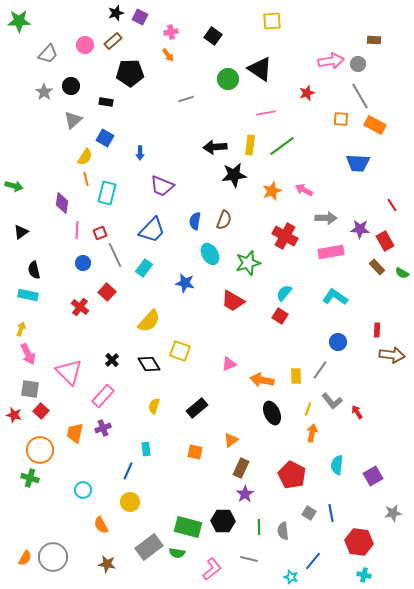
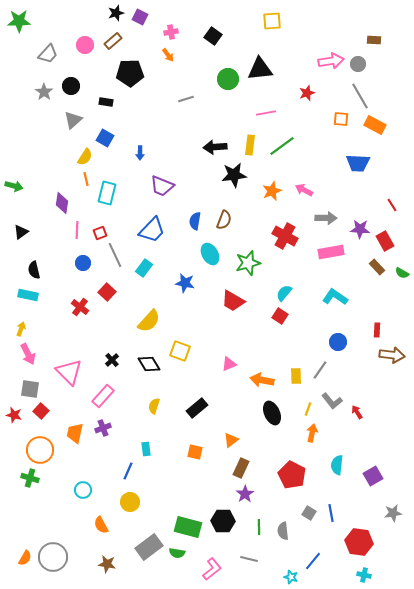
black triangle at (260, 69): rotated 40 degrees counterclockwise
